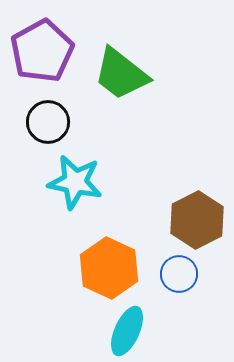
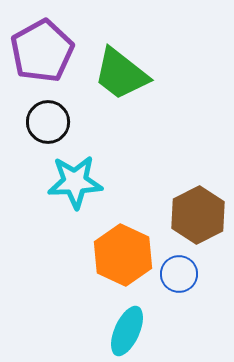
cyan star: rotated 14 degrees counterclockwise
brown hexagon: moved 1 px right, 5 px up
orange hexagon: moved 14 px right, 13 px up
